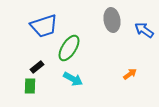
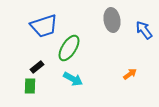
blue arrow: rotated 18 degrees clockwise
